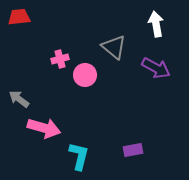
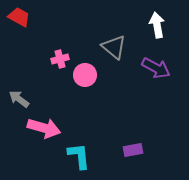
red trapezoid: rotated 35 degrees clockwise
white arrow: moved 1 px right, 1 px down
cyan L-shape: rotated 20 degrees counterclockwise
